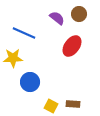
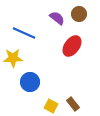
brown rectangle: rotated 48 degrees clockwise
